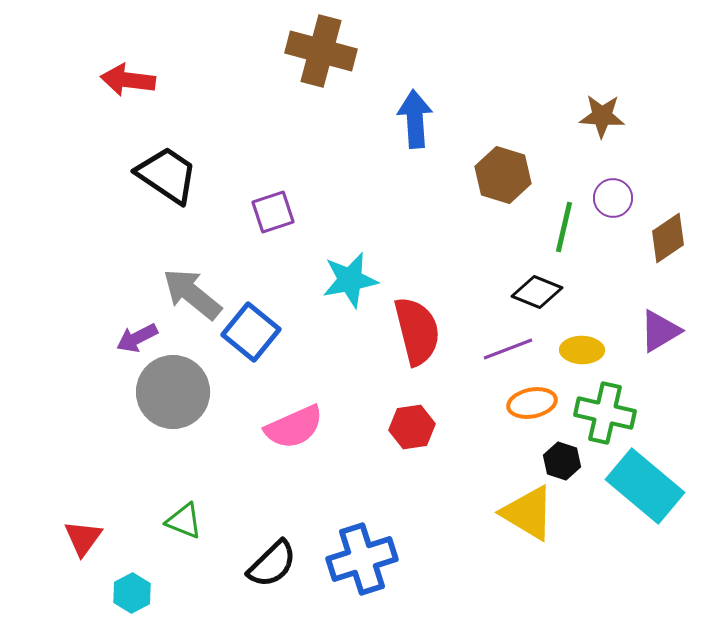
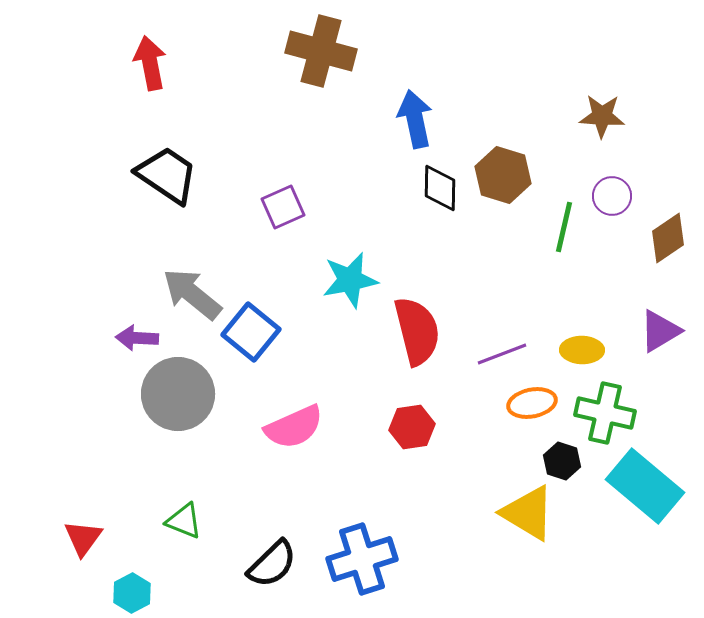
red arrow: moved 22 px right, 17 px up; rotated 72 degrees clockwise
blue arrow: rotated 8 degrees counterclockwise
purple circle: moved 1 px left, 2 px up
purple square: moved 10 px right, 5 px up; rotated 6 degrees counterclockwise
black diamond: moved 97 px left, 104 px up; rotated 69 degrees clockwise
purple arrow: rotated 30 degrees clockwise
purple line: moved 6 px left, 5 px down
gray circle: moved 5 px right, 2 px down
